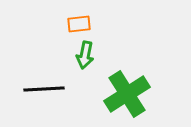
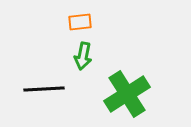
orange rectangle: moved 1 px right, 2 px up
green arrow: moved 2 px left, 1 px down
